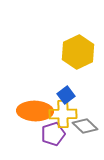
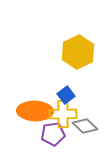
purple pentagon: rotated 10 degrees clockwise
